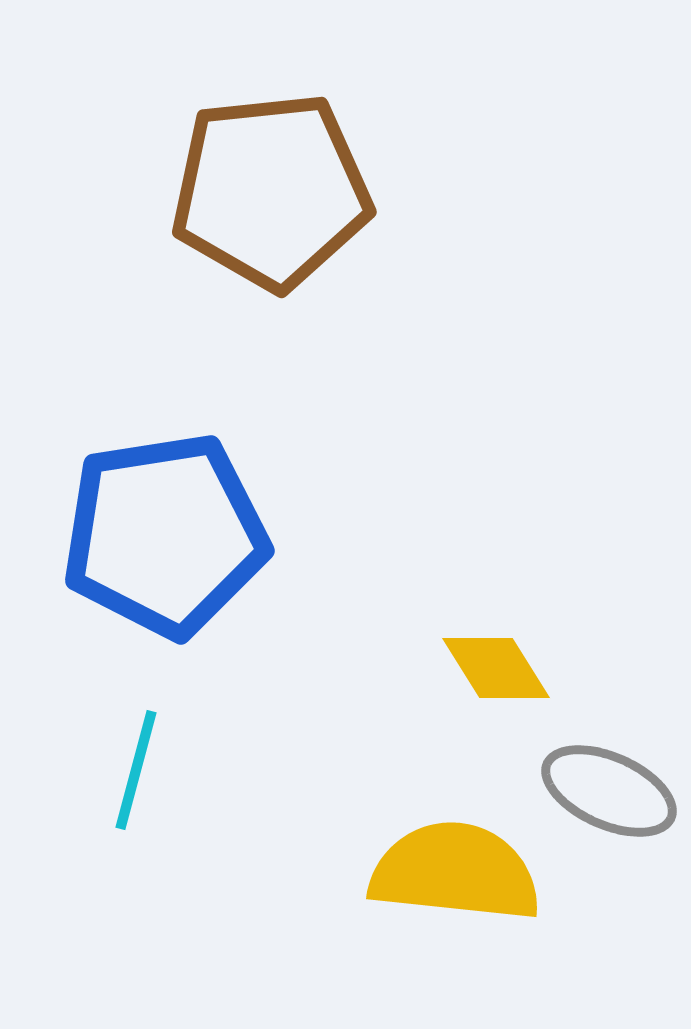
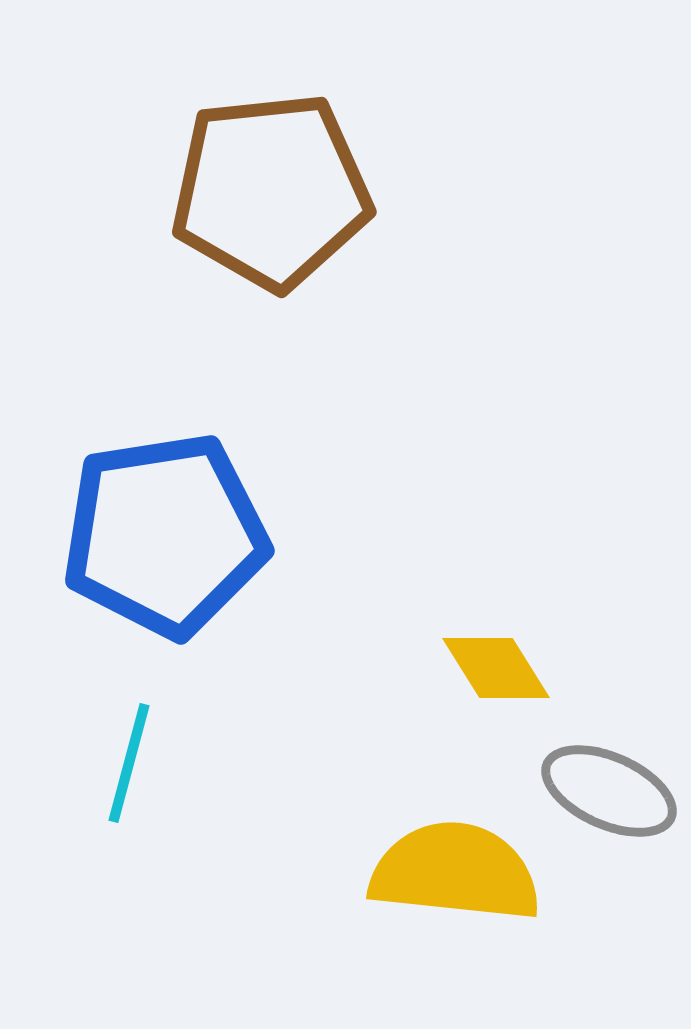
cyan line: moved 7 px left, 7 px up
